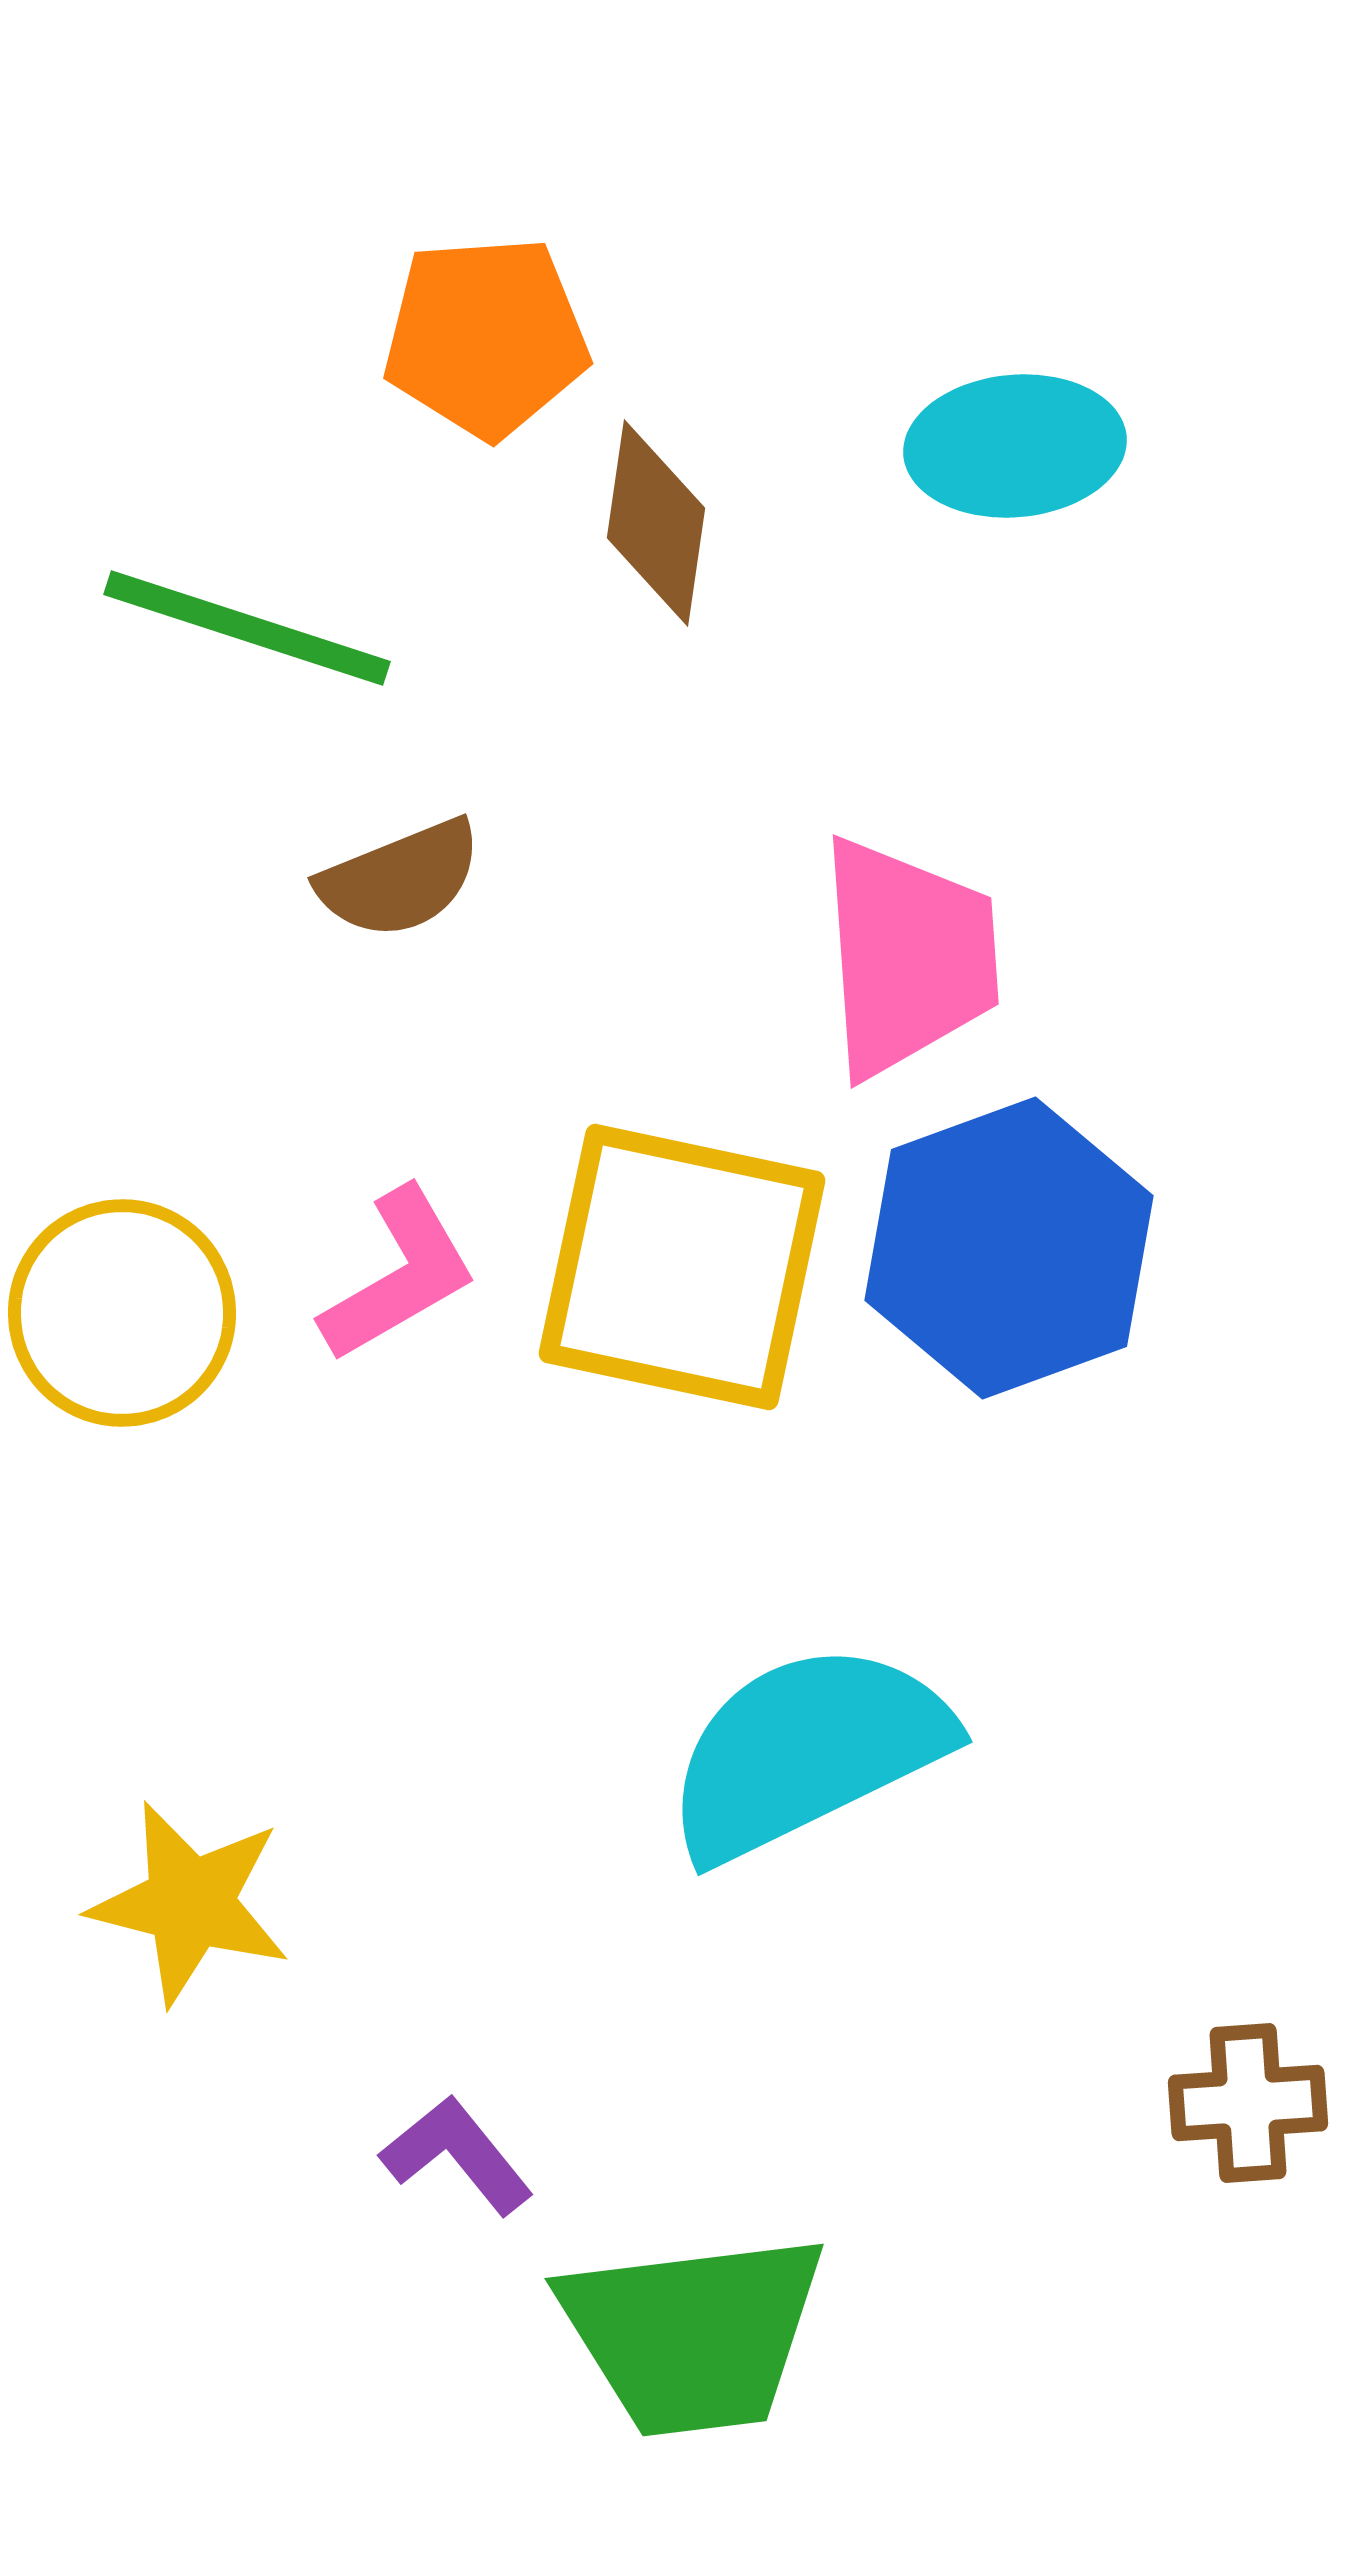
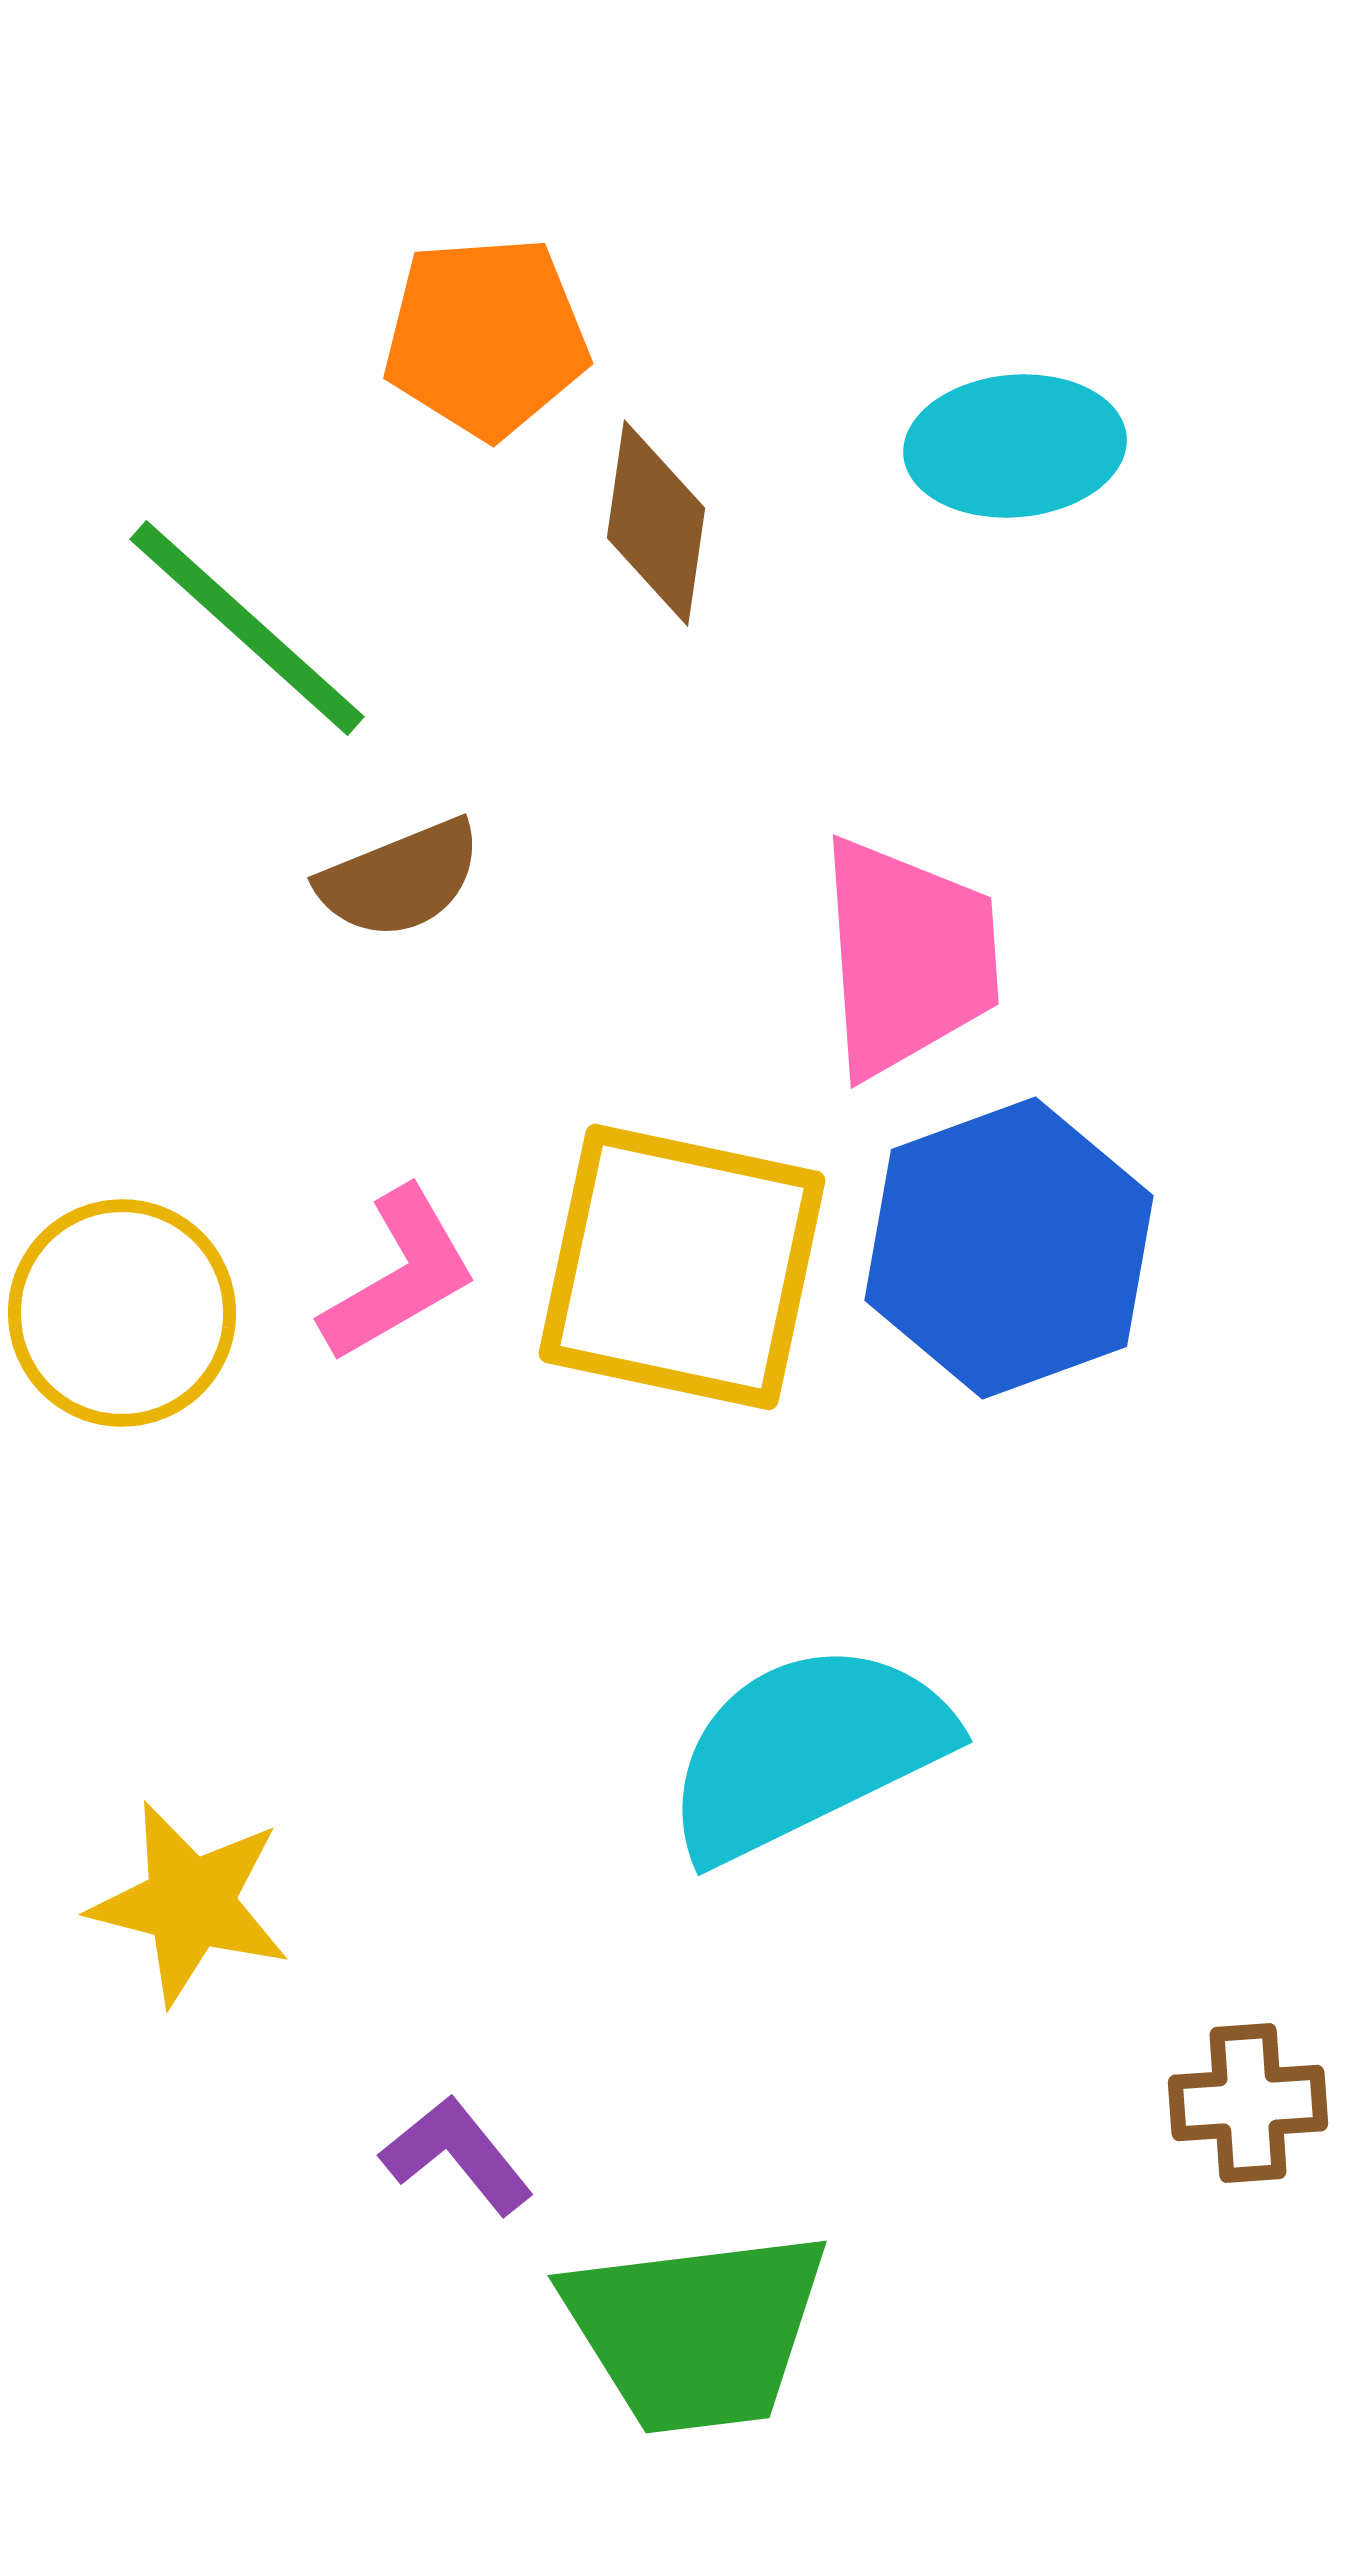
green line: rotated 24 degrees clockwise
green trapezoid: moved 3 px right, 3 px up
